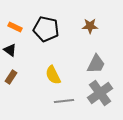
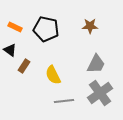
brown rectangle: moved 13 px right, 11 px up
